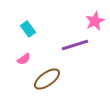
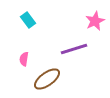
cyan rectangle: moved 9 px up
purple line: moved 1 px left, 4 px down
pink semicircle: rotated 136 degrees clockwise
